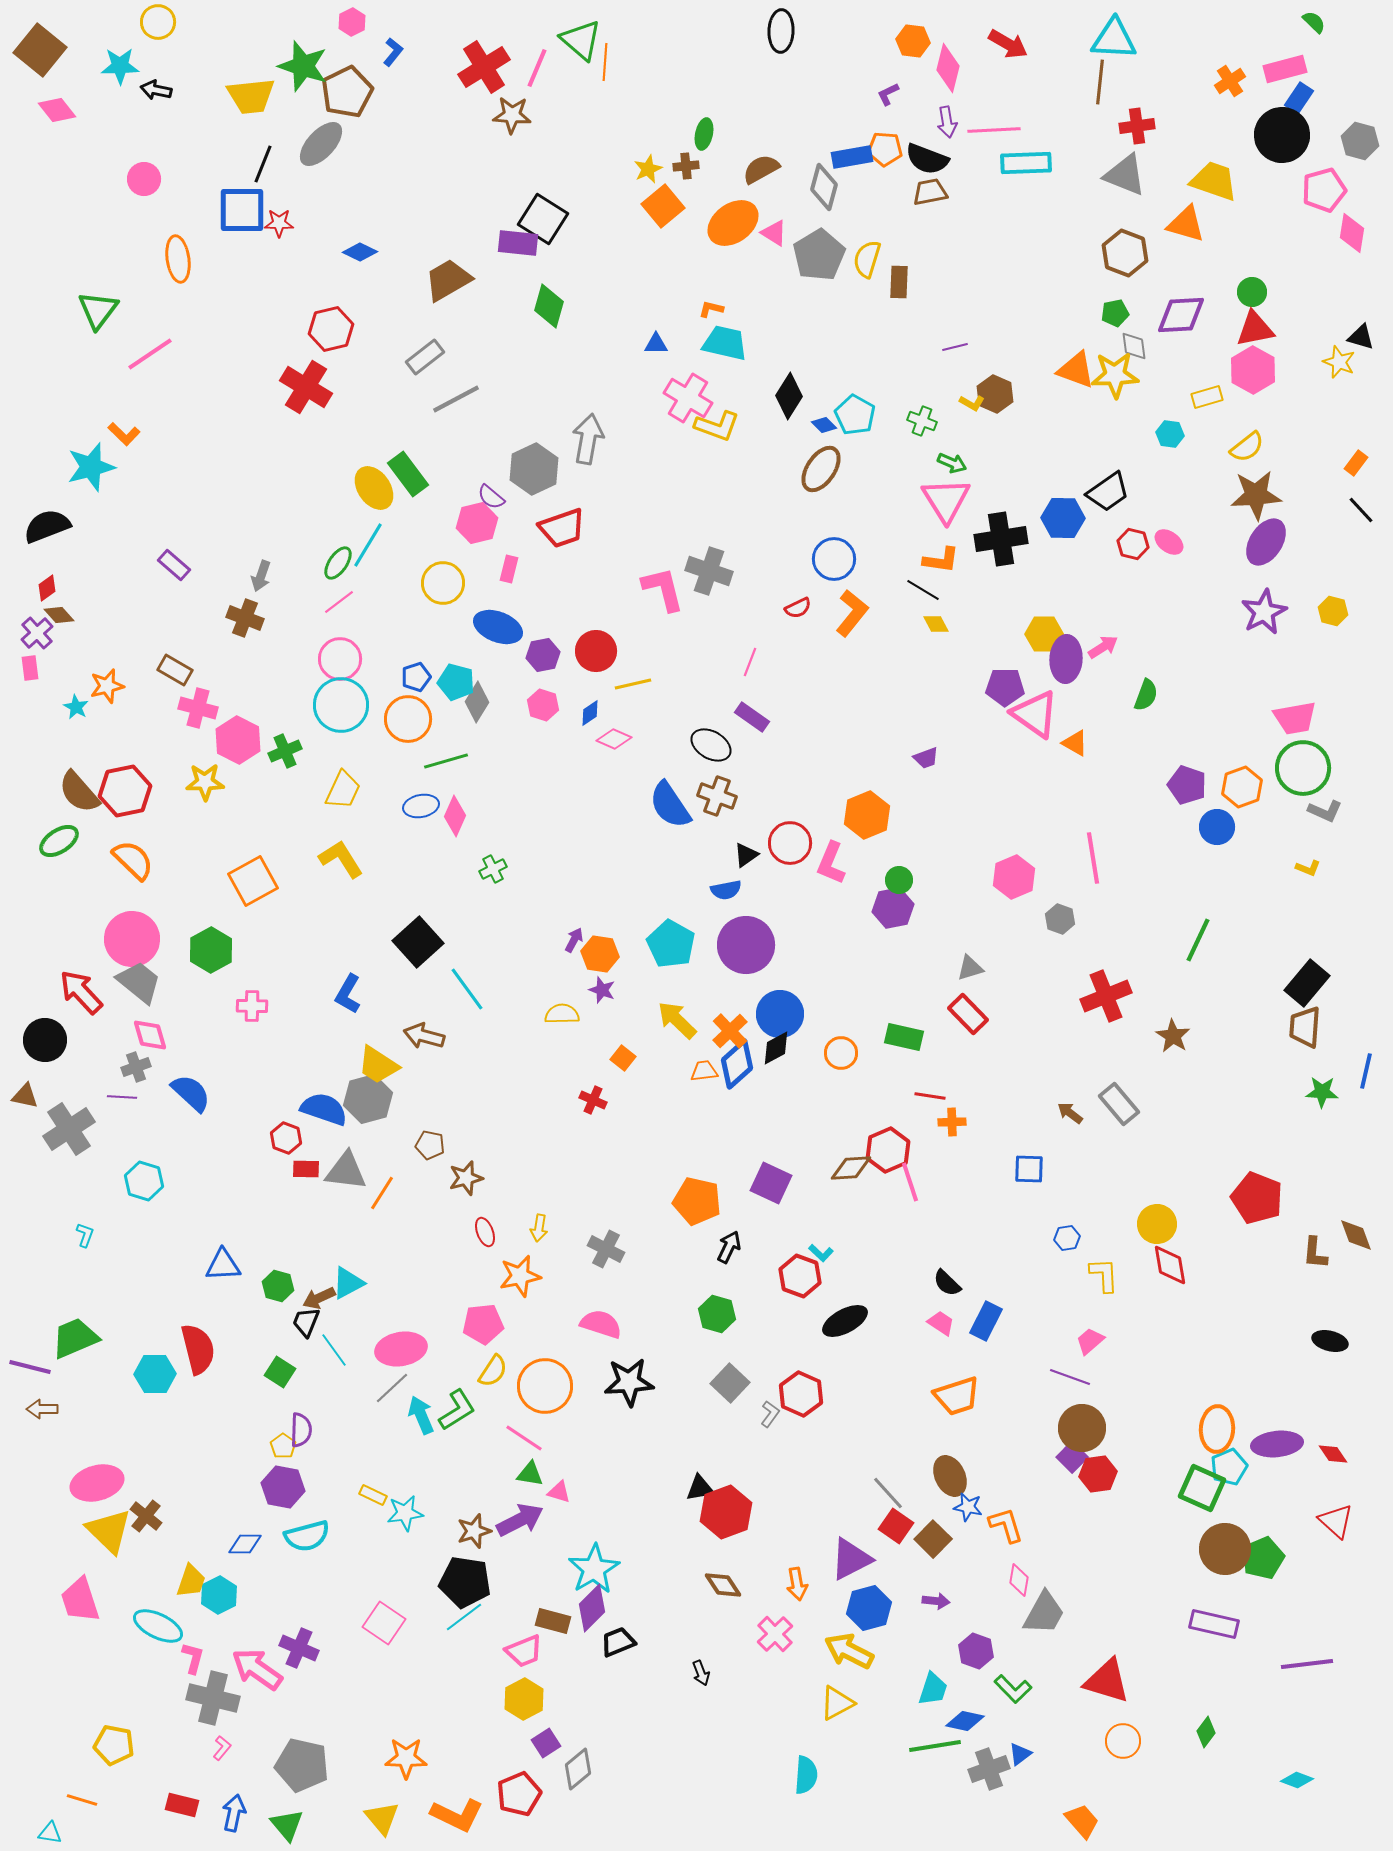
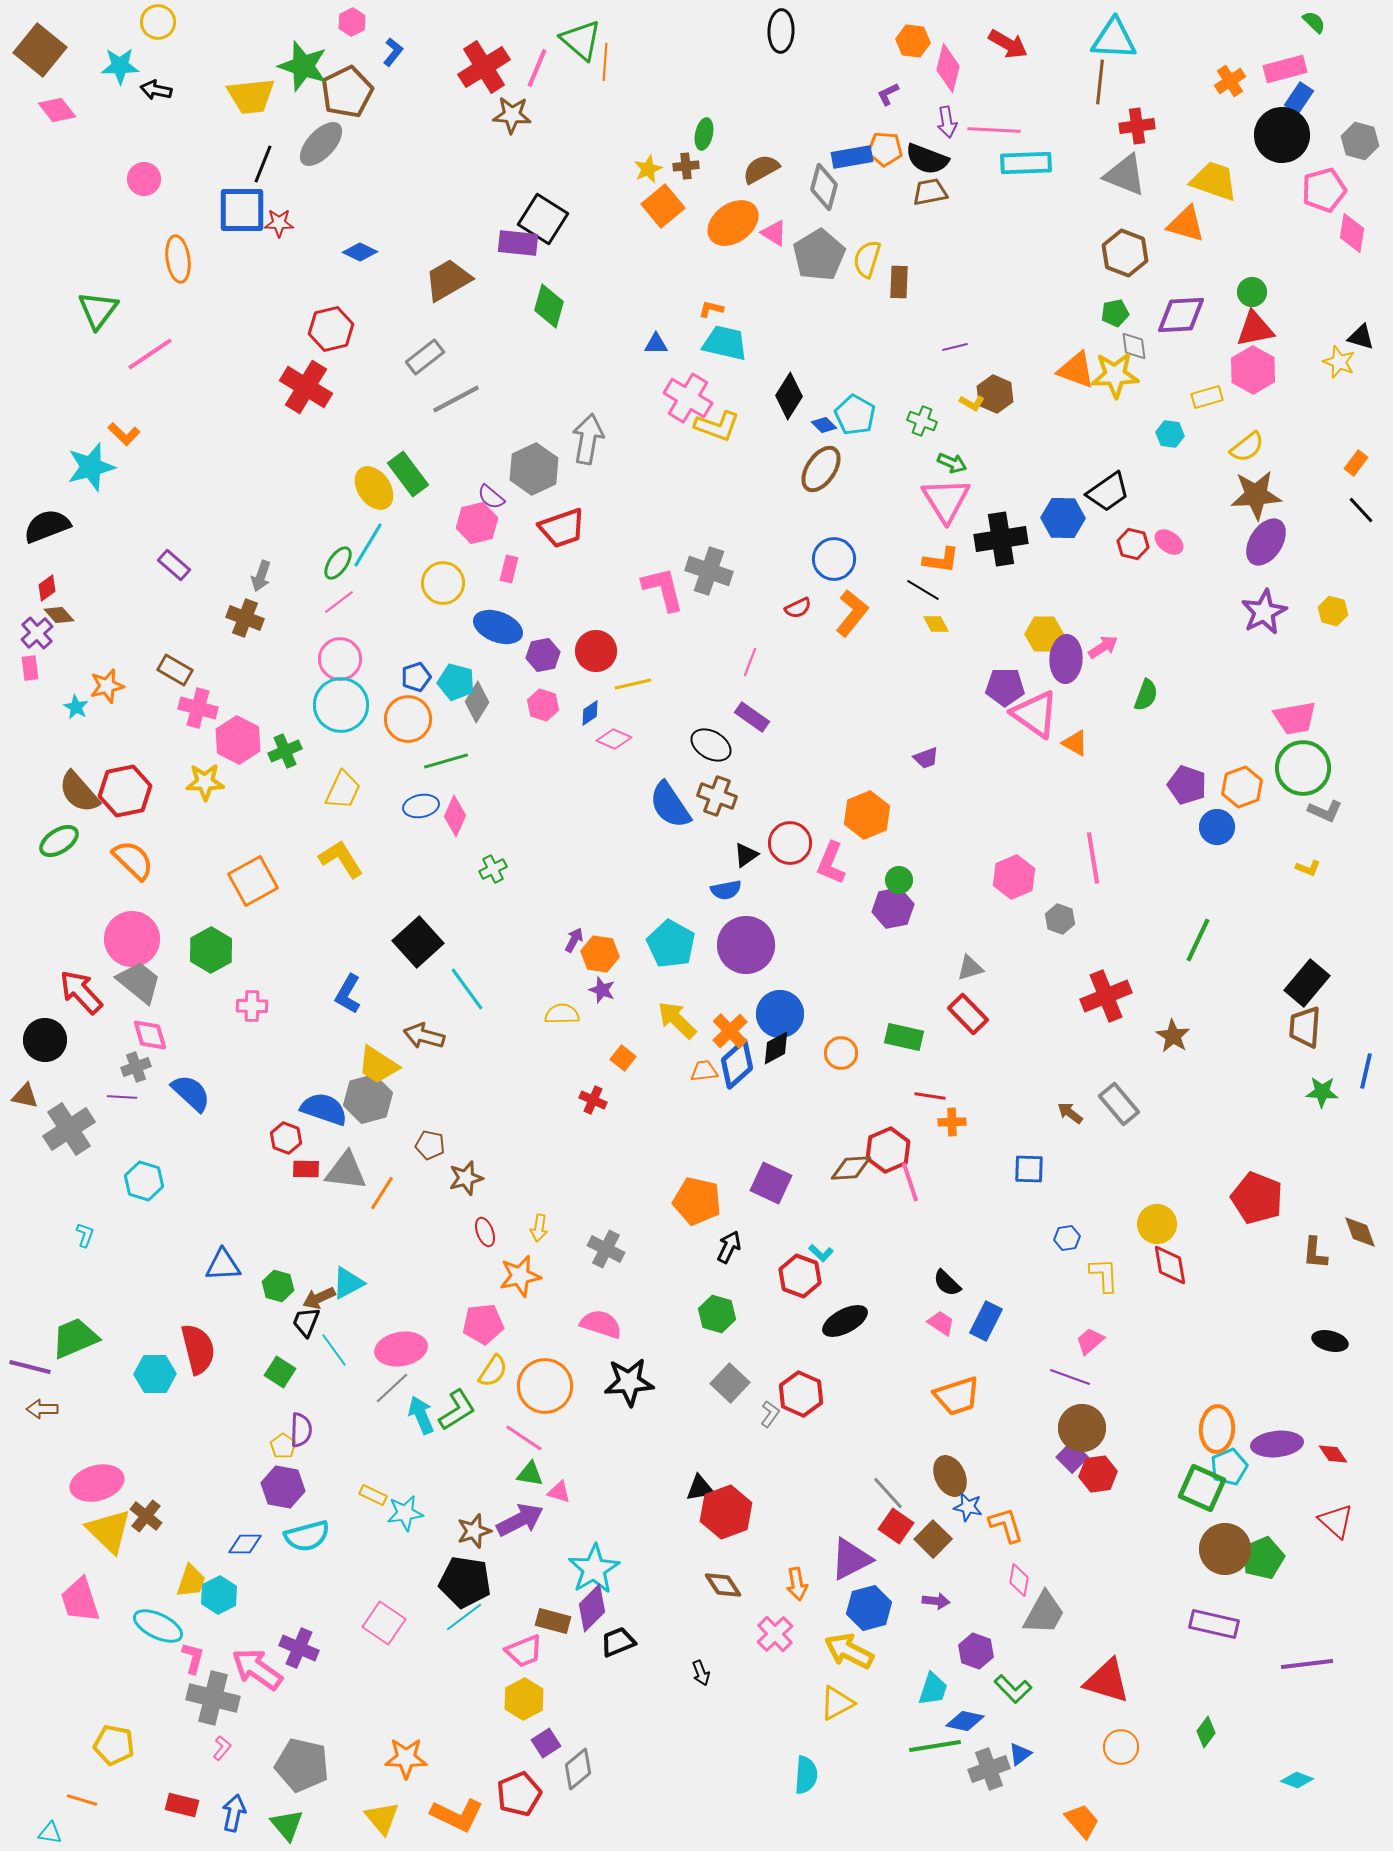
pink line at (994, 130): rotated 6 degrees clockwise
brown diamond at (1356, 1235): moved 4 px right, 3 px up
orange circle at (1123, 1741): moved 2 px left, 6 px down
